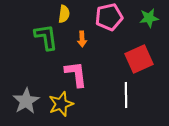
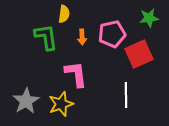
pink pentagon: moved 3 px right, 17 px down
orange arrow: moved 2 px up
red square: moved 5 px up
